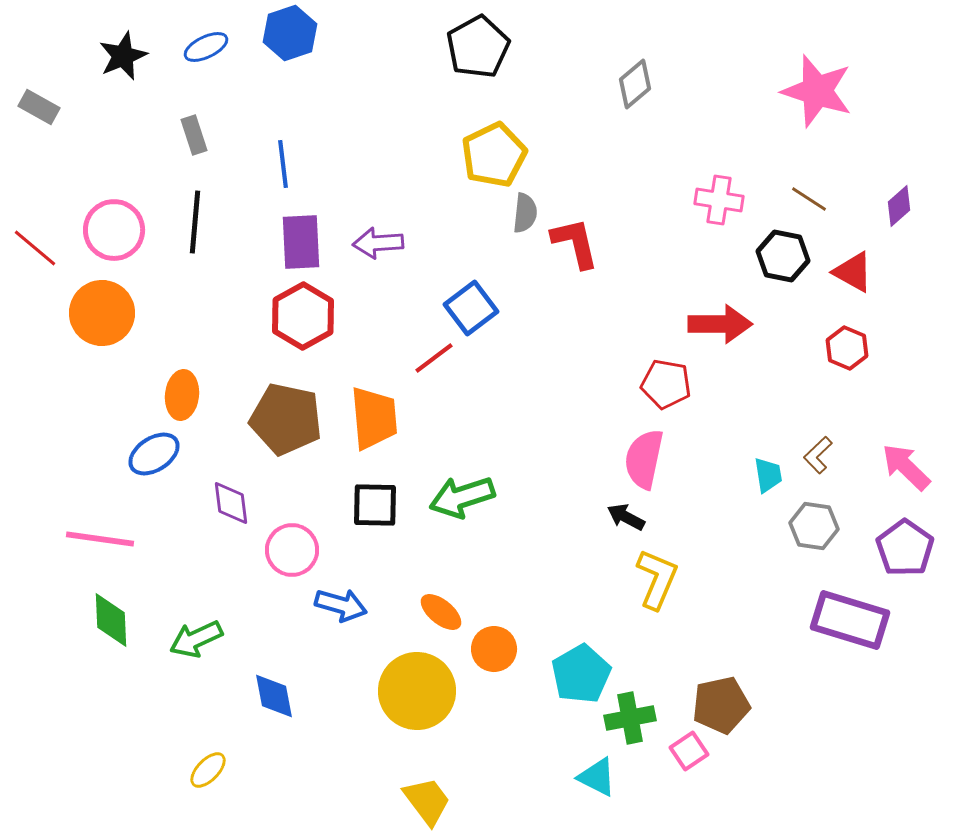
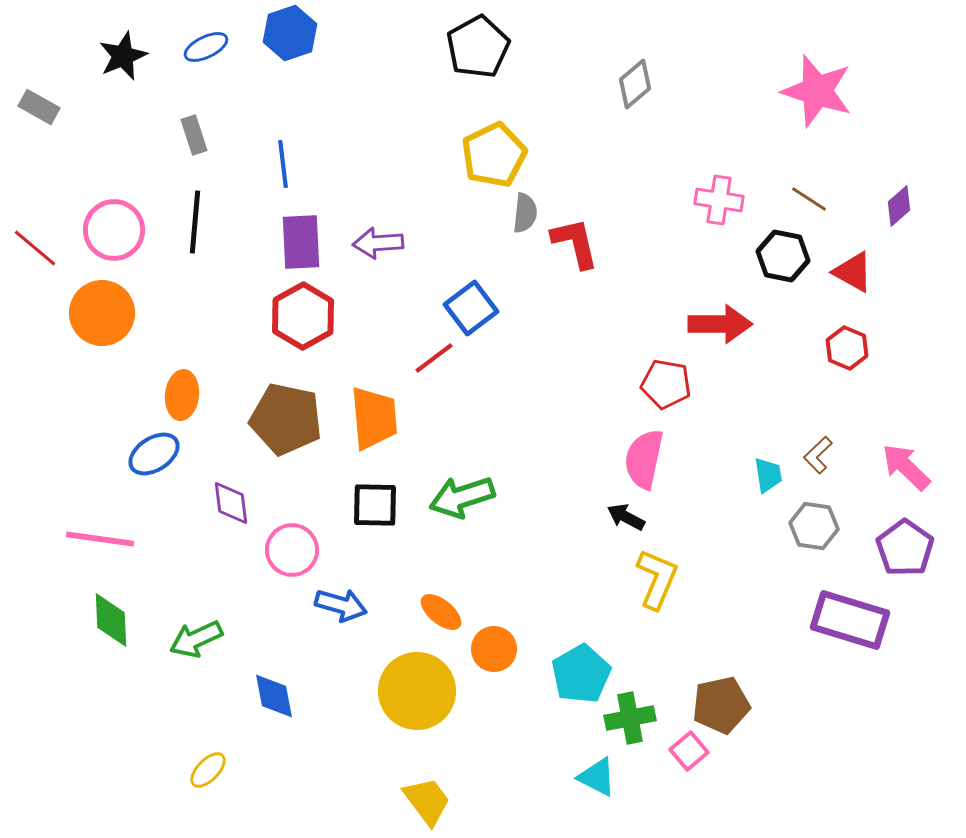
pink square at (689, 751): rotated 6 degrees counterclockwise
